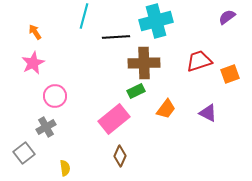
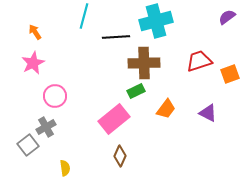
gray square: moved 4 px right, 8 px up
